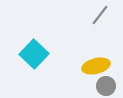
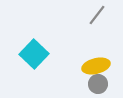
gray line: moved 3 px left
gray circle: moved 8 px left, 2 px up
